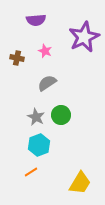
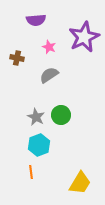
pink star: moved 4 px right, 4 px up
gray semicircle: moved 2 px right, 8 px up
orange line: rotated 64 degrees counterclockwise
